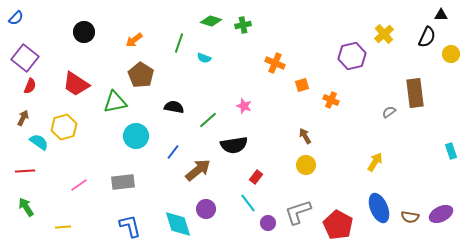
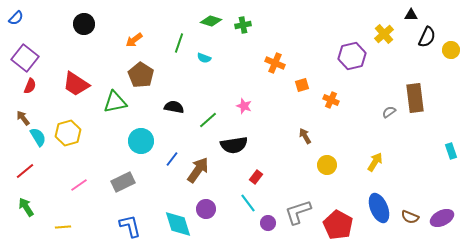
black triangle at (441, 15): moved 30 px left
black circle at (84, 32): moved 8 px up
yellow circle at (451, 54): moved 4 px up
brown rectangle at (415, 93): moved 5 px down
brown arrow at (23, 118): rotated 63 degrees counterclockwise
yellow hexagon at (64, 127): moved 4 px right, 6 px down
cyan circle at (136, 136): moved 5 px right, 5 px down
cyan semicircle at (39, 142): moved 1 px left, 5 px up; rotated 24 degrees clockwise
blue line at (173, 152): moved 1 px left, 7 px down
yellow circle at (306, 165): moved 21 px right
brown arrow at (198, 170): rotated 16 degrees counterclockwise
red line at (25, 171): rotated 36 degrees counterclockwise
gray rectangle at (123, 182): rotated 20 degrees counterclockwise
purple ellipse at (441, 214): moved 1 px right, 4 px down
brown semicircle at (410, 217): rotated 12 degrees clockwise
